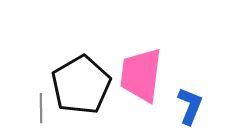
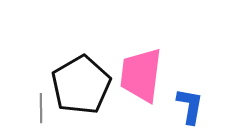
blue L-shape: rotated 12 degrees counterclockwise
